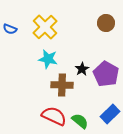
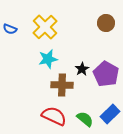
cyan star: rotated 24 degrees counterclockwise
green semicircle: moved 5 px right, 2 px up
